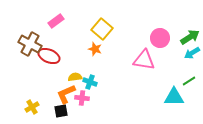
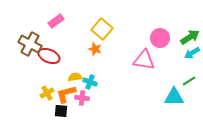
orange L-shape: rotated 10 degrees clockwise
yellow cross: moved 15 px right, 14 px up
black square: rotated 16 degrees clockwise
